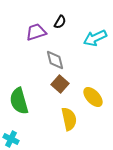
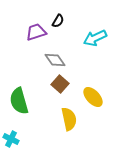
black semicircle: moved 2 px left, 1 px up
gray diamond: rotated 20 degrees counterclockwise
